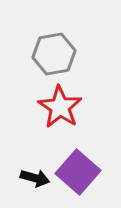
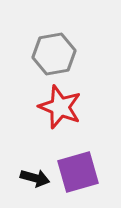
red star: rotated 12 degrees counterclockwise
purple square: rotated 33 degrees clockwise
